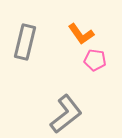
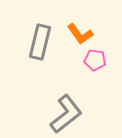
orange L-shape: moved 1 px left
gray rectangle: moved 15 px right
